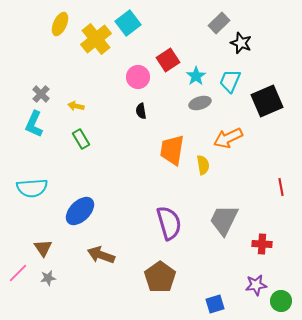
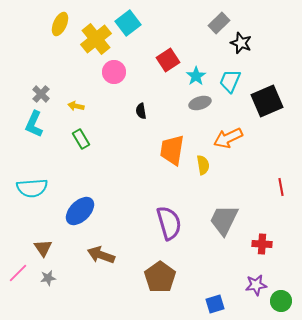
pink circle: moved 24 px left, 5 px up
